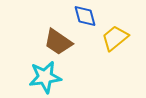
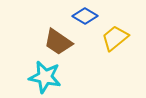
blue diamond: rotated 45 degrees counterclockwise
cyan star: rotated 20 degrees clockwise
